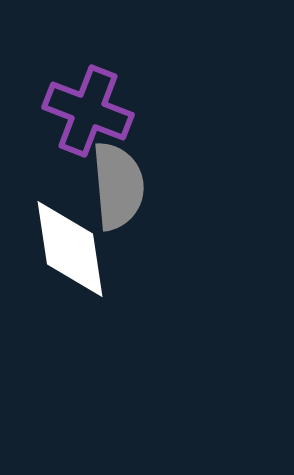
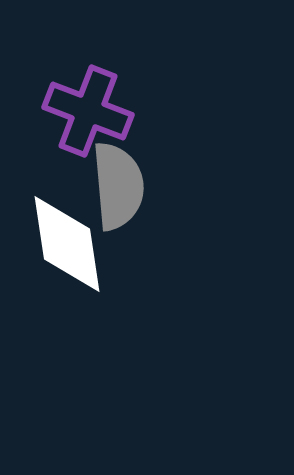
white diamond: moved 3 px left, 5 px up
